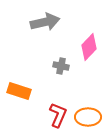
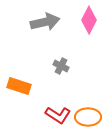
pink diamond: moved 27 px up; rotated 16 degrees counterclockwise
gray cross: rotated 14 degrees clockwise
orange rectangle: moved 5 px up
red L-shape: rotated 100 degrees clockwise
